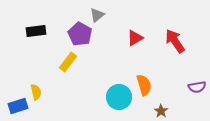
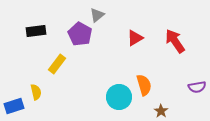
yellow rectangle: moved 11 px left, 2 px down
blue rectangle: moved 4 px left
